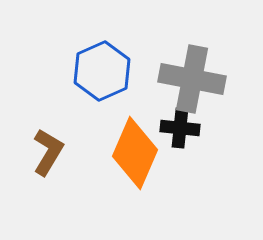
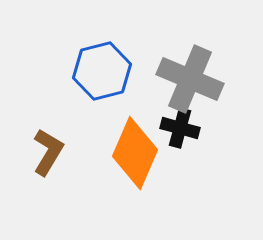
blue hexagon: rotated 10 degrees clockwise
gray cross: moved 2 px left; rotated 12 degrees clockwise
black cross: rotated 9 degrees clockwise
